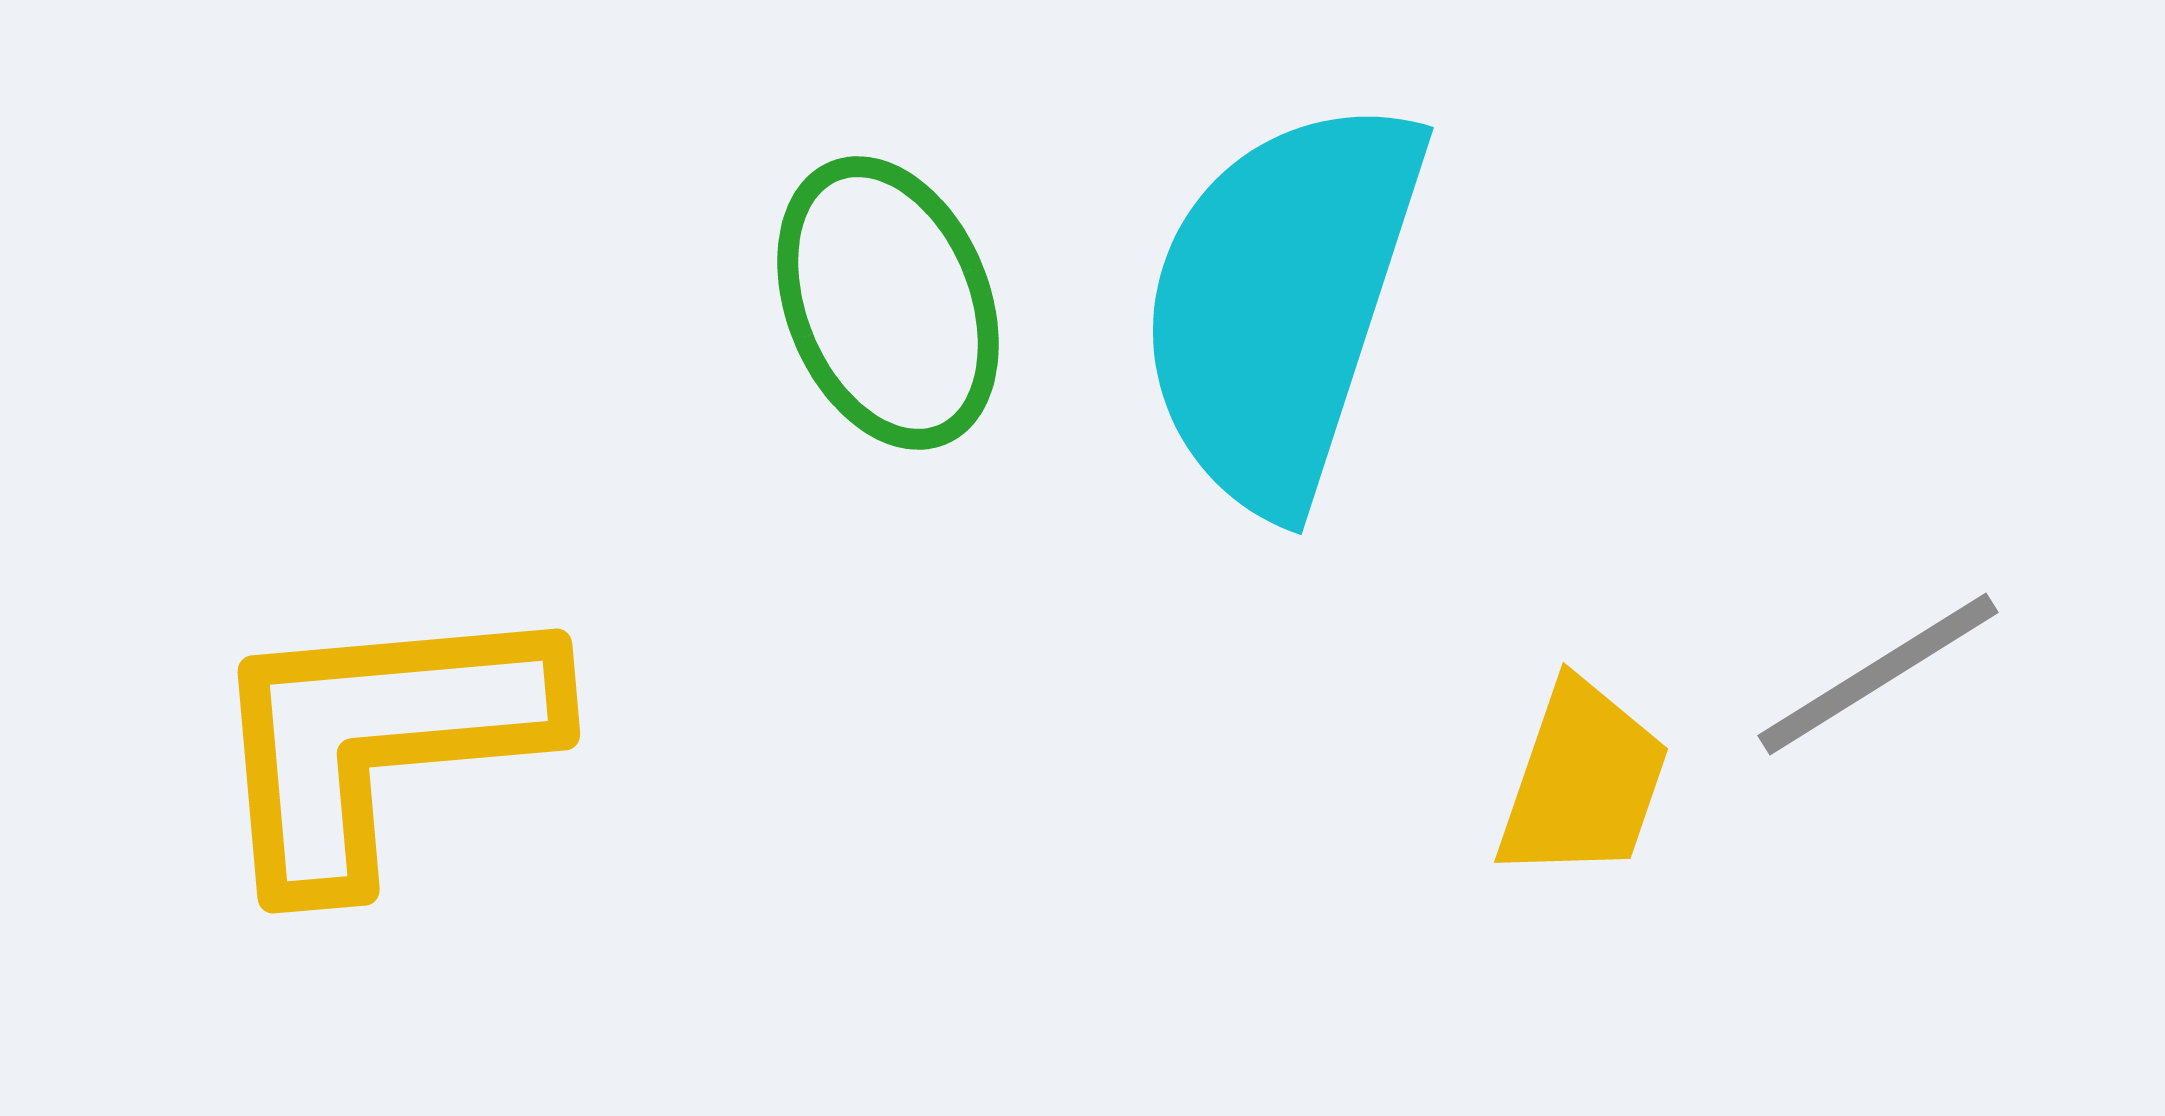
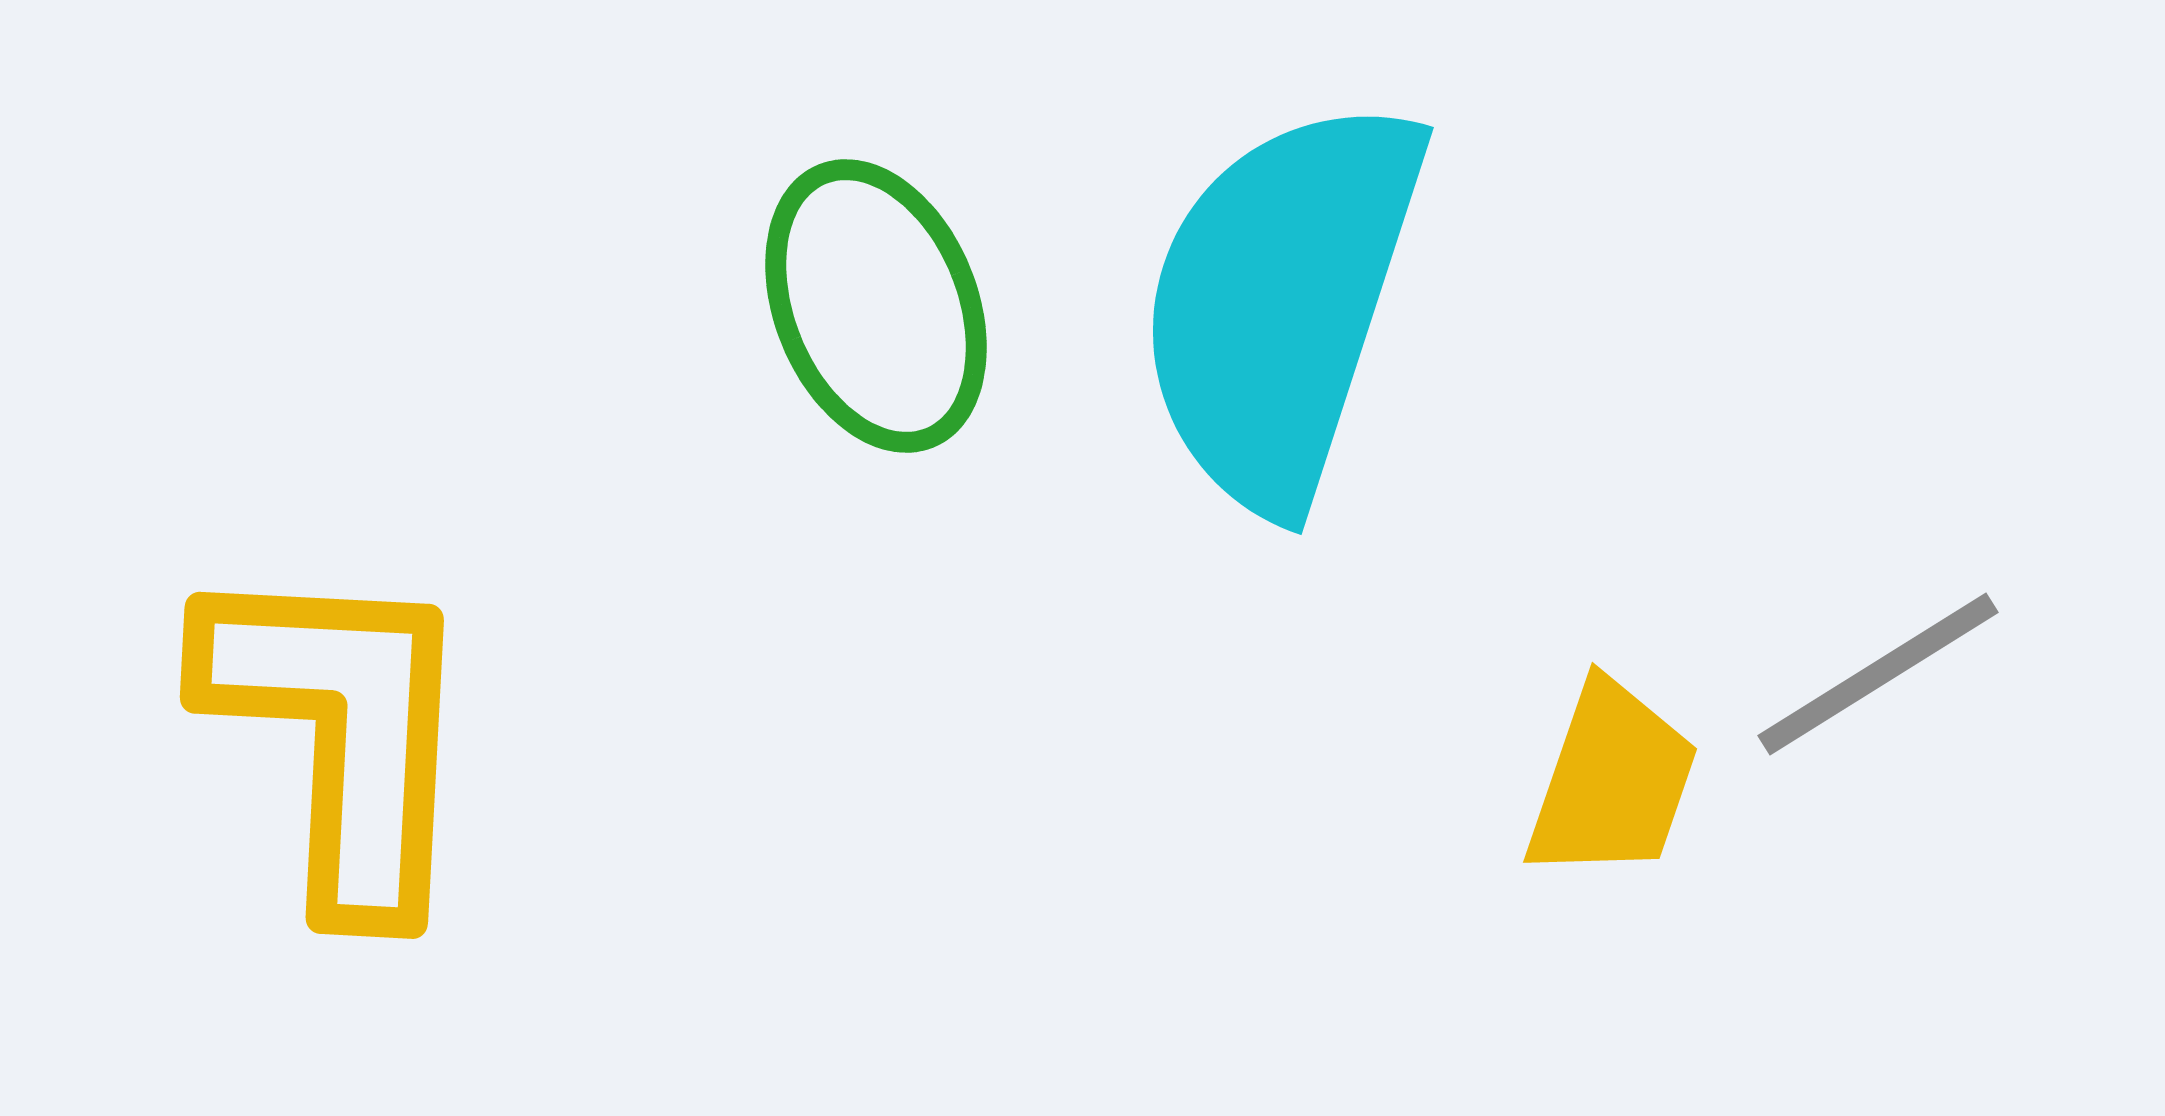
green ellipse: moved 12 px left, 3 px down
yellow L-shape: moved 38 px left, 7 px up; rotated 98 degrees clockwise
yellow trapezoid: moved 29 px right
